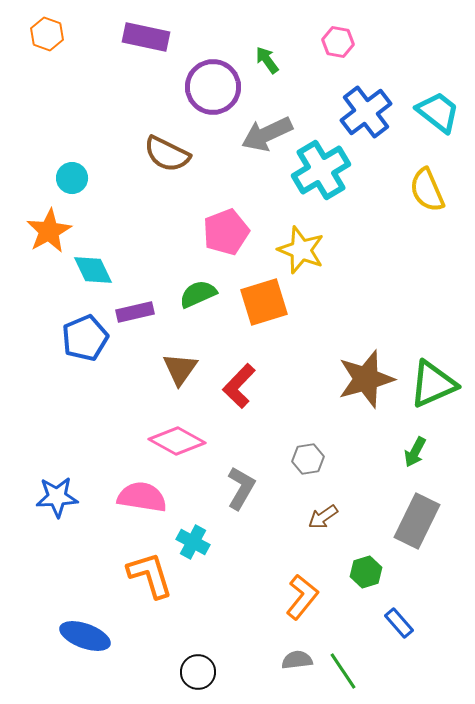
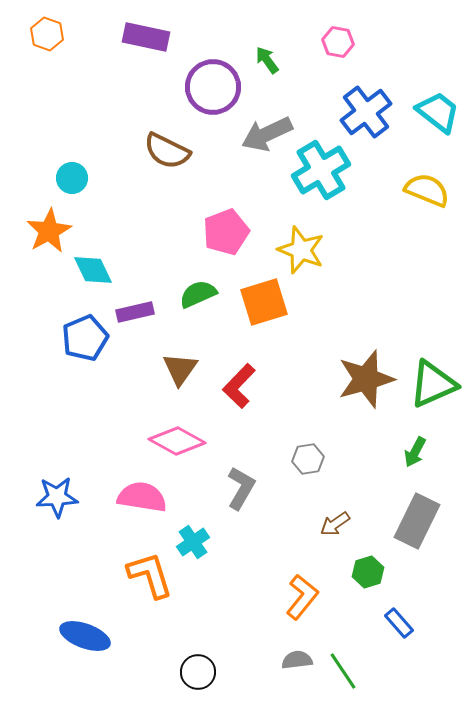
brown semicircle at (167, 154): moved 3 px up
yellow semicircle at (427, 190): rotated 135 degrees clockwise
brown arrow at (323, 517): moved 12 px right, 7 px down
cyan cross at (193, 542): rotated 28 degrees clockwise
green hexagon at (366, 572): moved 2 px right
